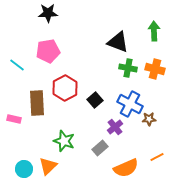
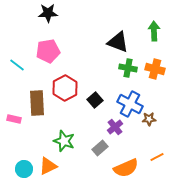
orange triangle: rotated 18 degrees clockwise
